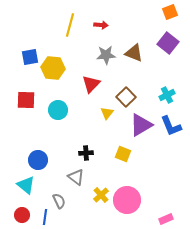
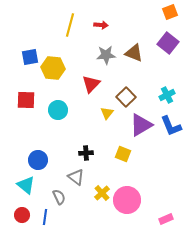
yellow cross: moved 1 px right, 2 px up
gray semicircle: moved 4 px up
